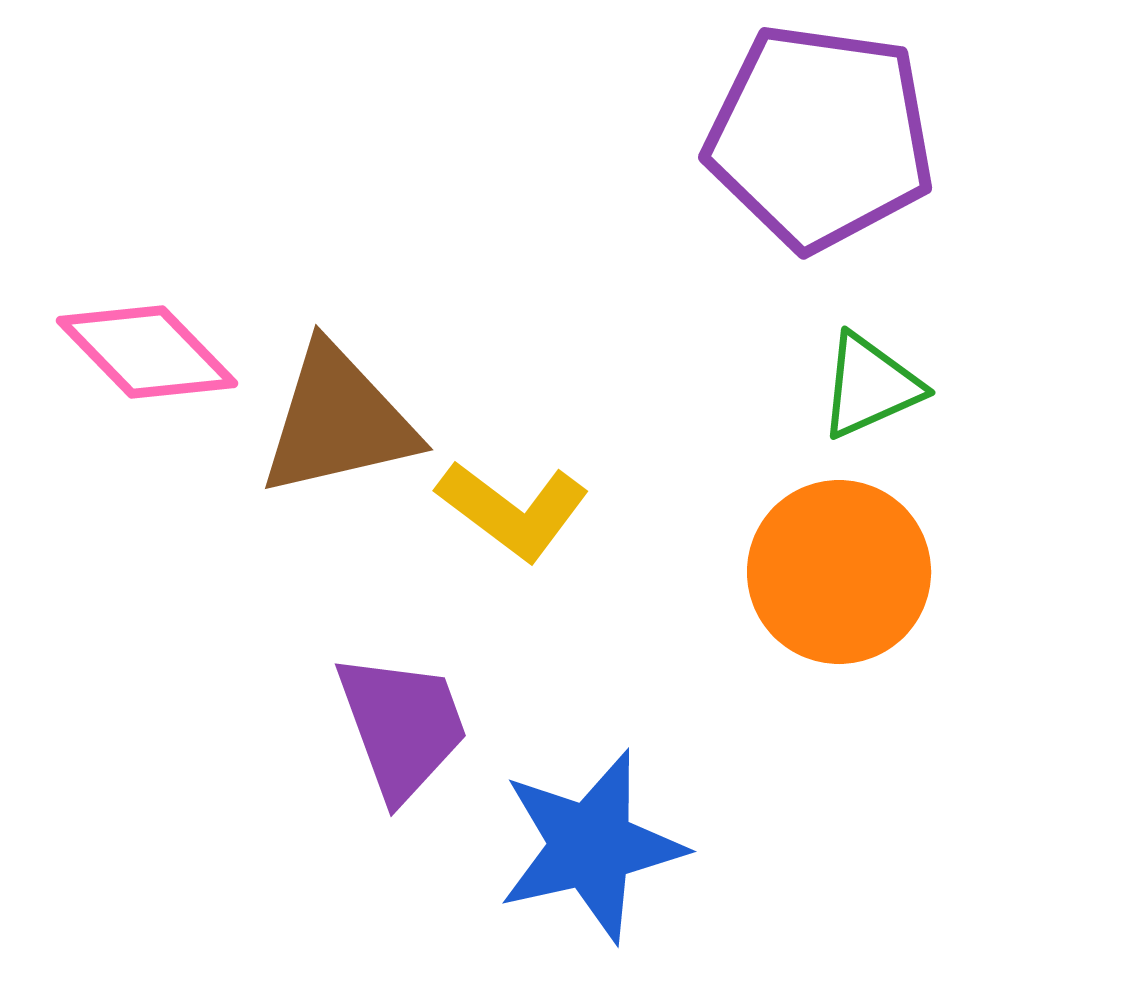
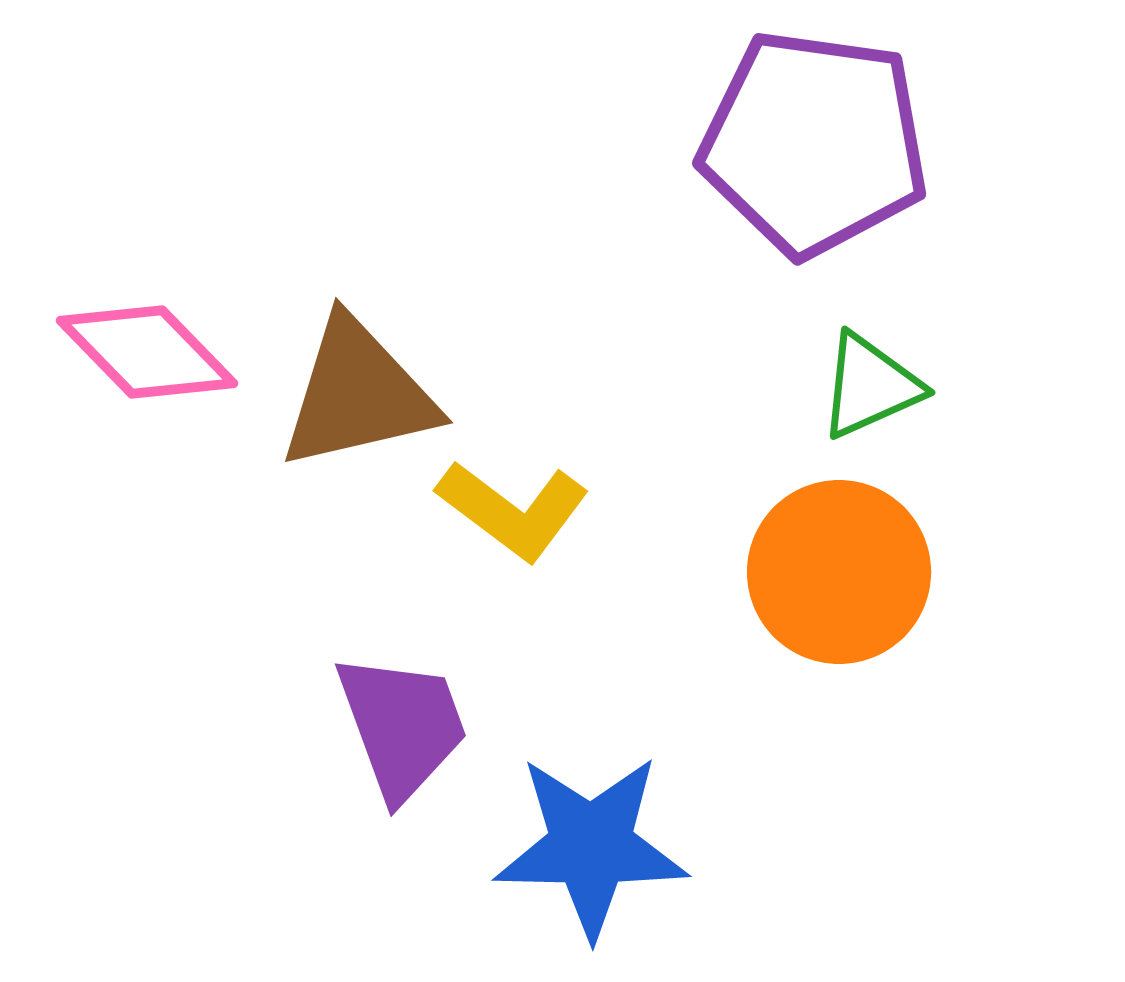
purple pentagon: moved 6 px left, 6 px down
brown triangle: moved 20 px right, 27 px up
blue star: rotated 14 degrees clockwise
